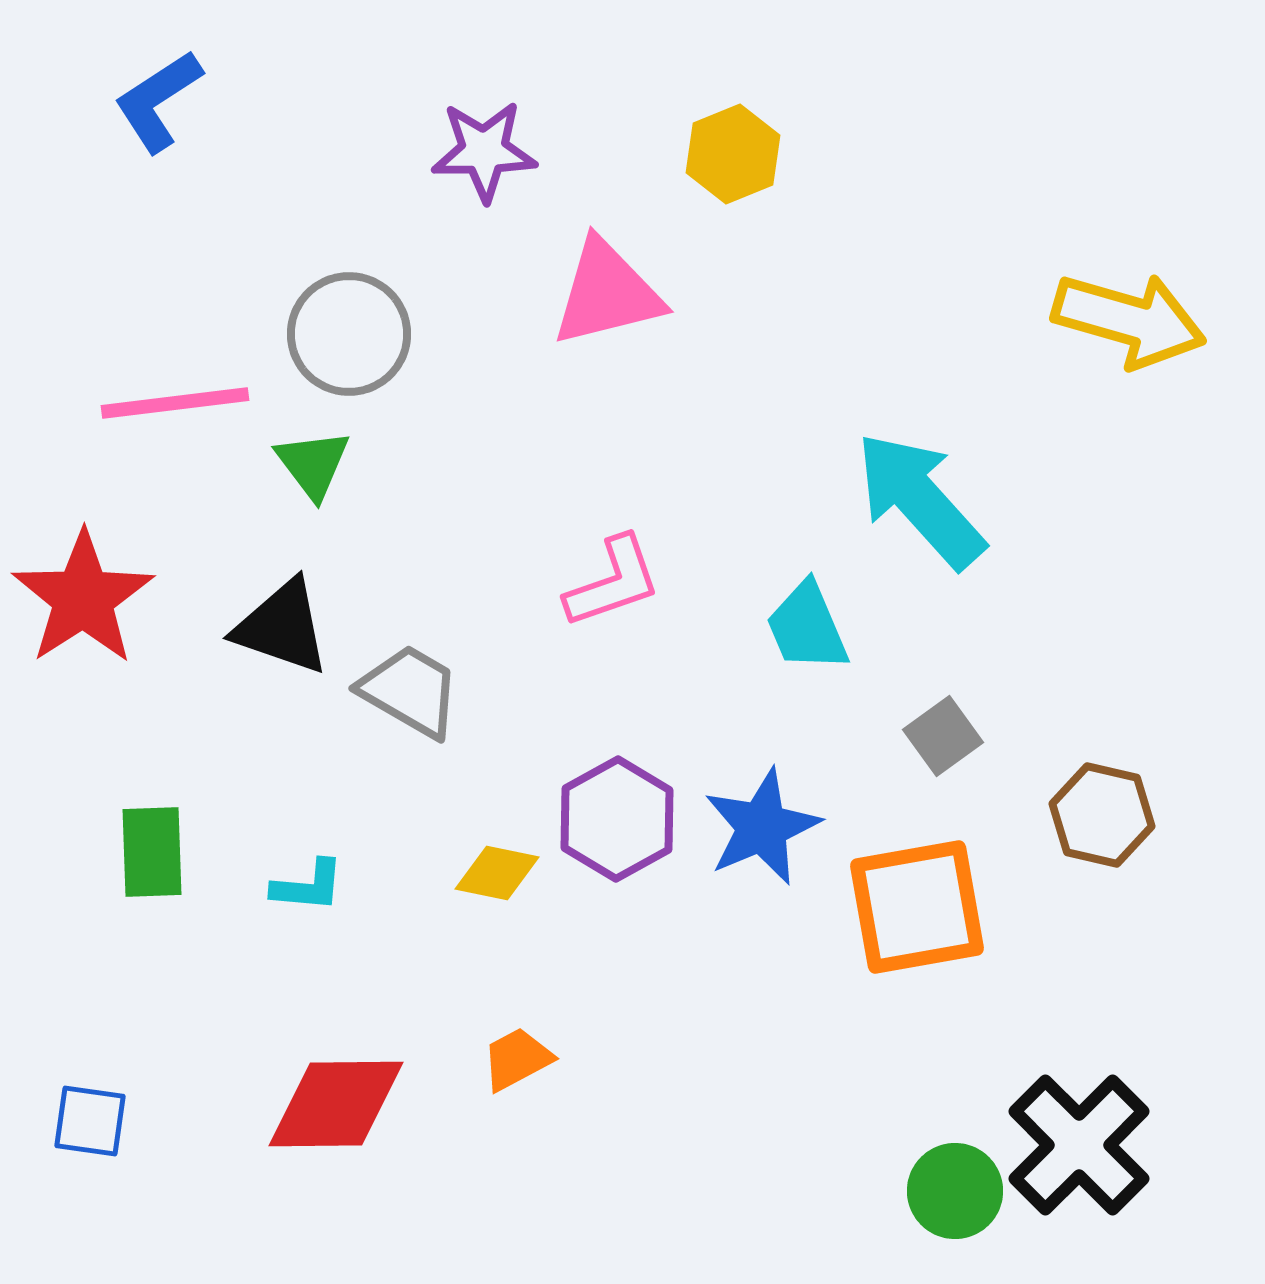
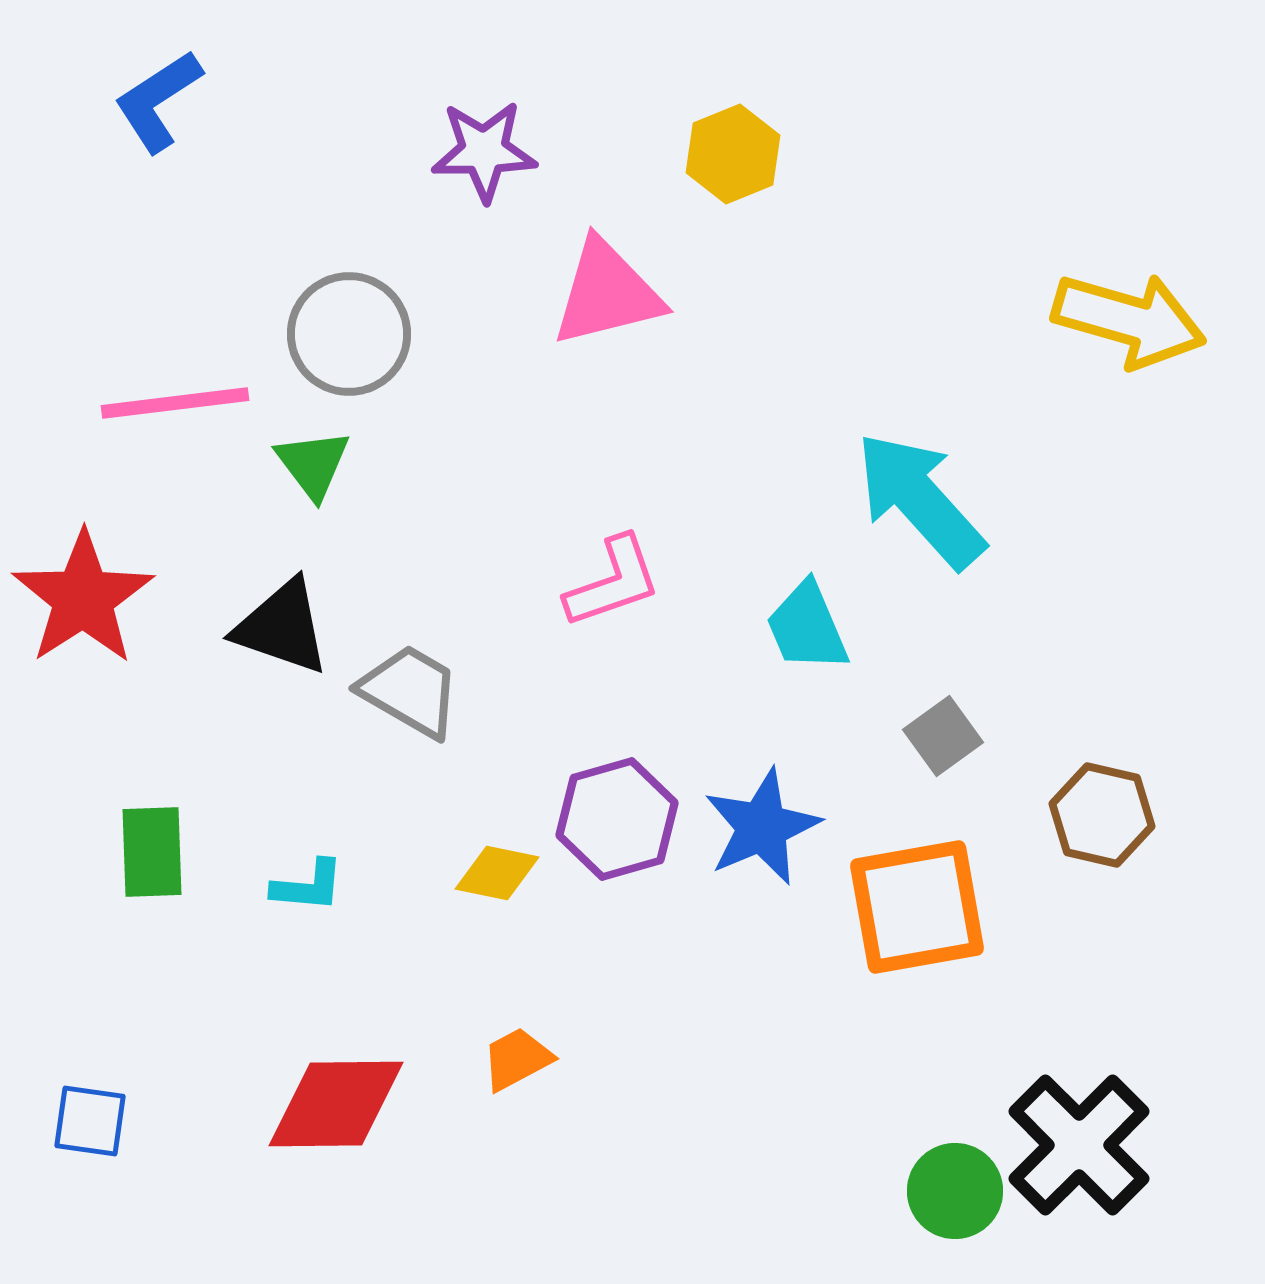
purple hexagon: rotated 13 degrees clockwise
